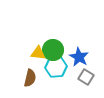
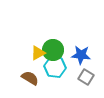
yellow triangle: rotated 35 degrees counterclockwise
blue star: moved 2 px right, 2 px up; rotated 24 degrees counterclockwise
cyan hexagon: moved 1 px left; rotated 10 degrees clockwise
brown semicircle: rotated 72 degrees counterclockwise
